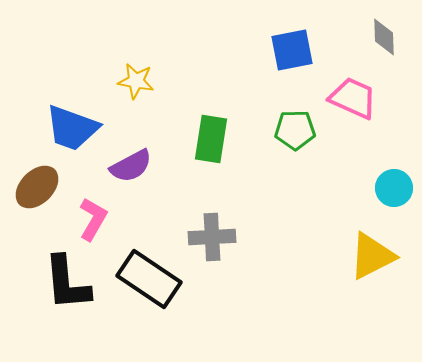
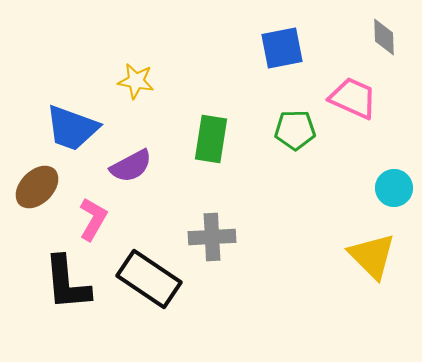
blue square: moved 10 px left, 2 px up
yellow triangle: rotated 48 degrees counterclockwise
